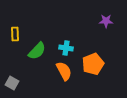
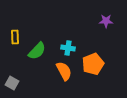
yellow rectangle: moved 3 px down
cyan cross: moved 2 px right
